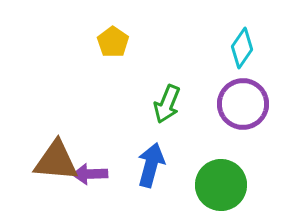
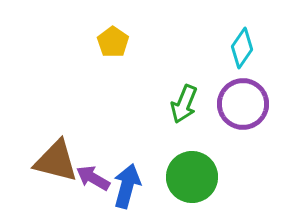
green arrow: moved 17 px right
brown triangle: rotated 9 degrees clockwise
blue arrow: moved 24 px left, 21 px down
purple arrow: moved 3 px right, 4 px down; rotated 32 degrees clockwise
green circle: moved 29 px left, 8 px up
